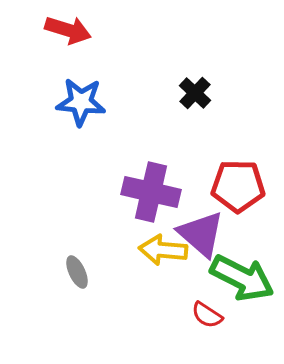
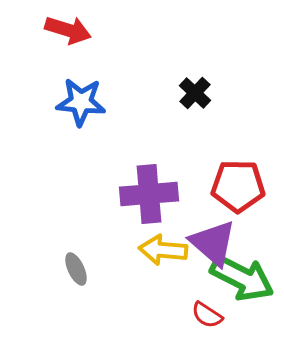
purple cross: moved 2 px left, 2 px down; rotated 18 degrees counterclockwise
purple triangle: moved 12 px right, 9 px down
gray ellipse: moved 1 px left, 3 px up
